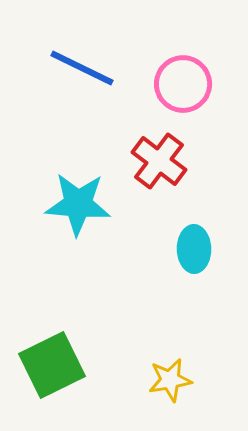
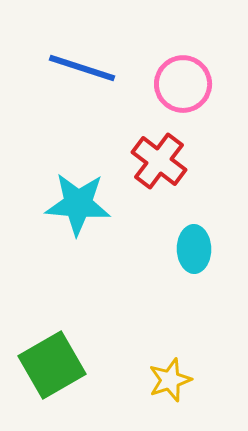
blue line: rotated 8 degrees counterclockwise
green square: rotated 4 degrees counterclockwise
yellow star: rotated 9 degrees counterclockwise
